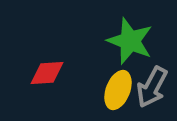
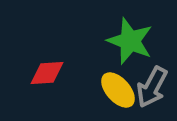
yellow ellipse: rotated 63 degrees counterclockwise
